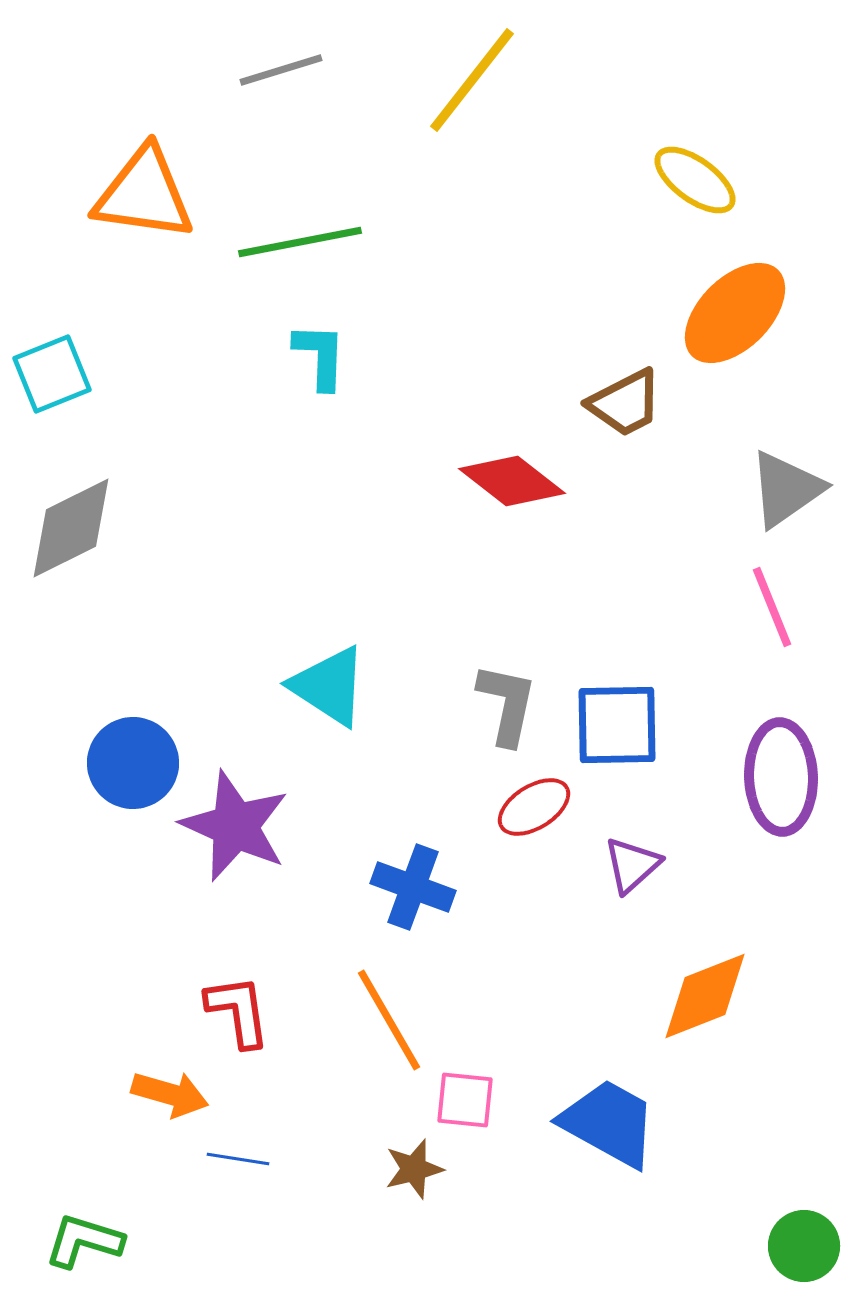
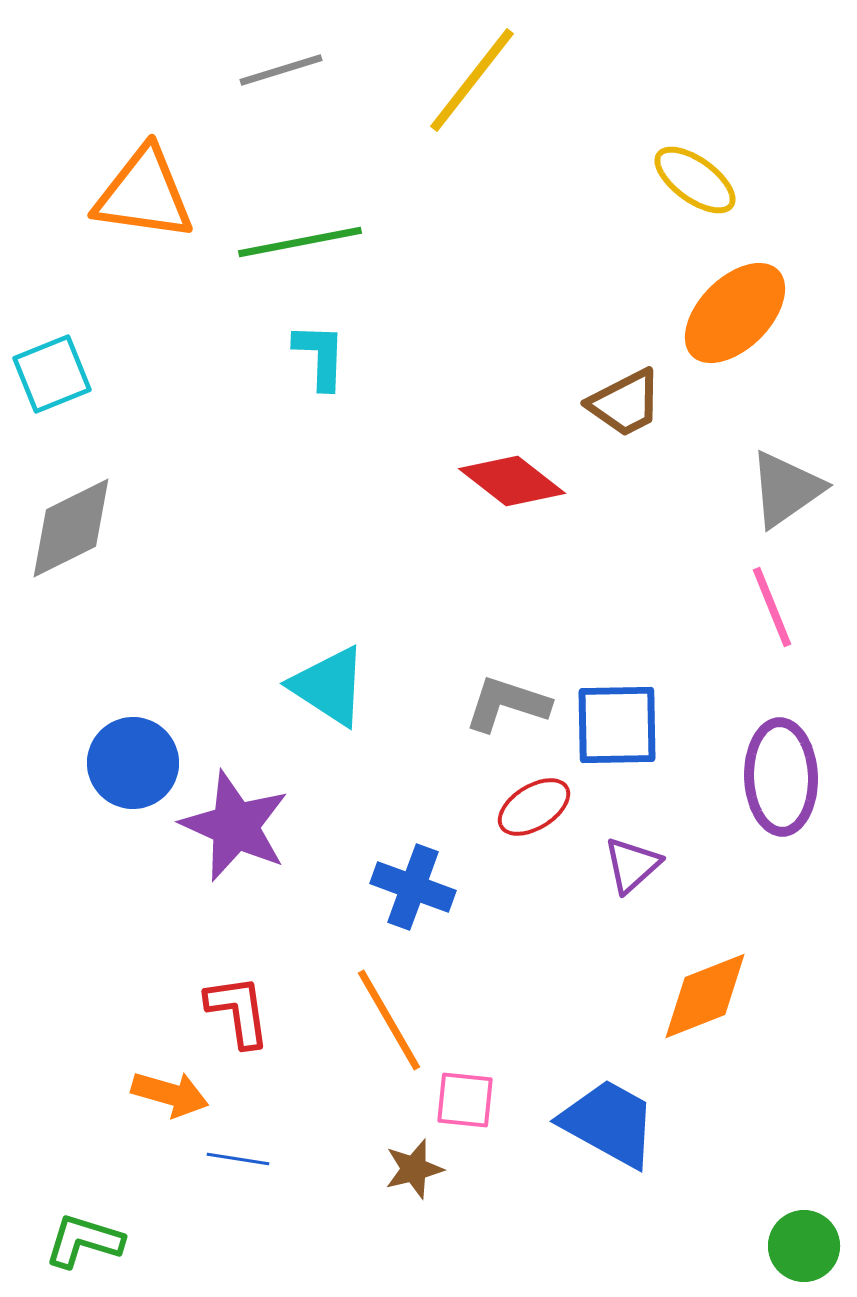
gray L-shape: rotated 84 degrees counterclockwise
